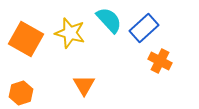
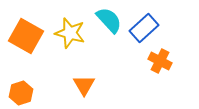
orange square: moved 3 px up
